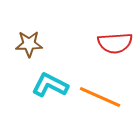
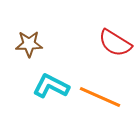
red semicircle: rotated 36 degrees clockwise
cyan L-shape: moved 1 px right, 1 px down
